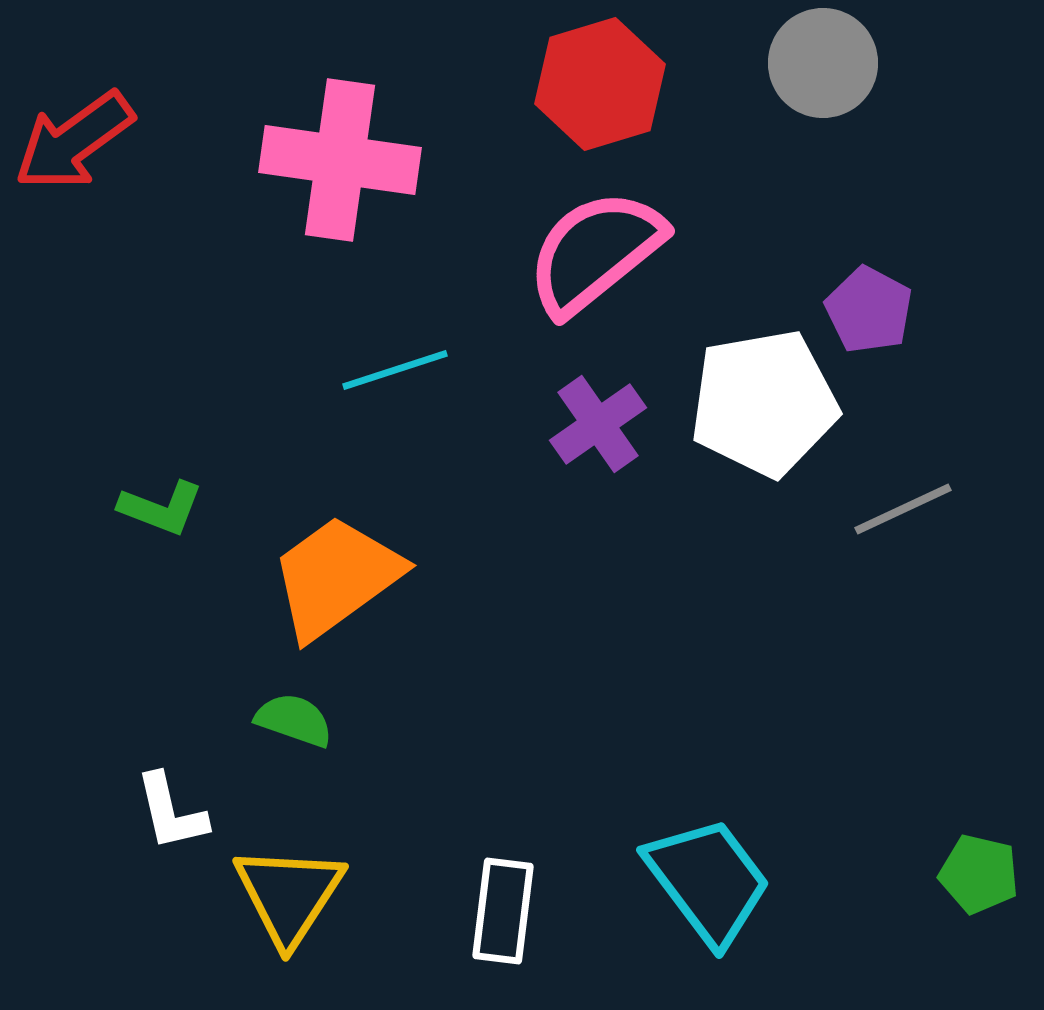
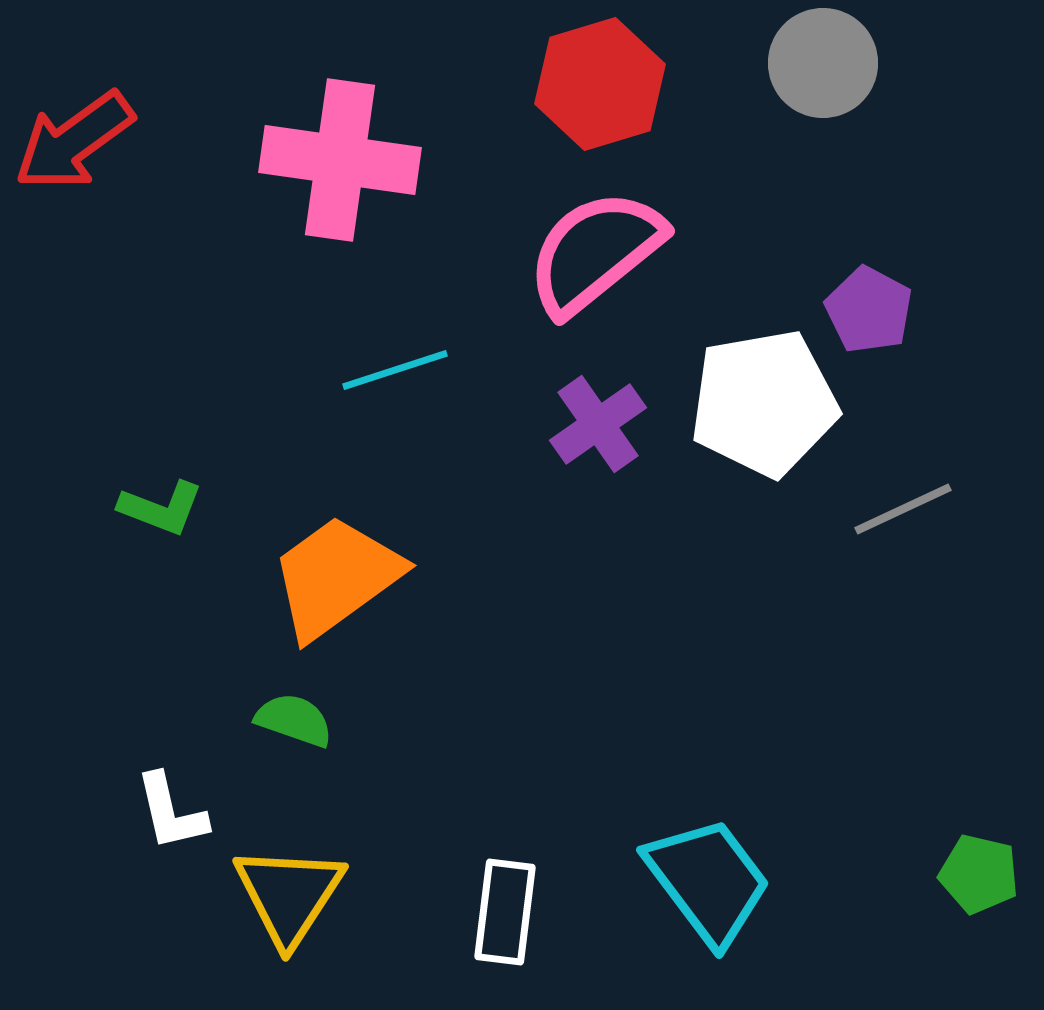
white rectangle: moved 2 px right, 1 px down
